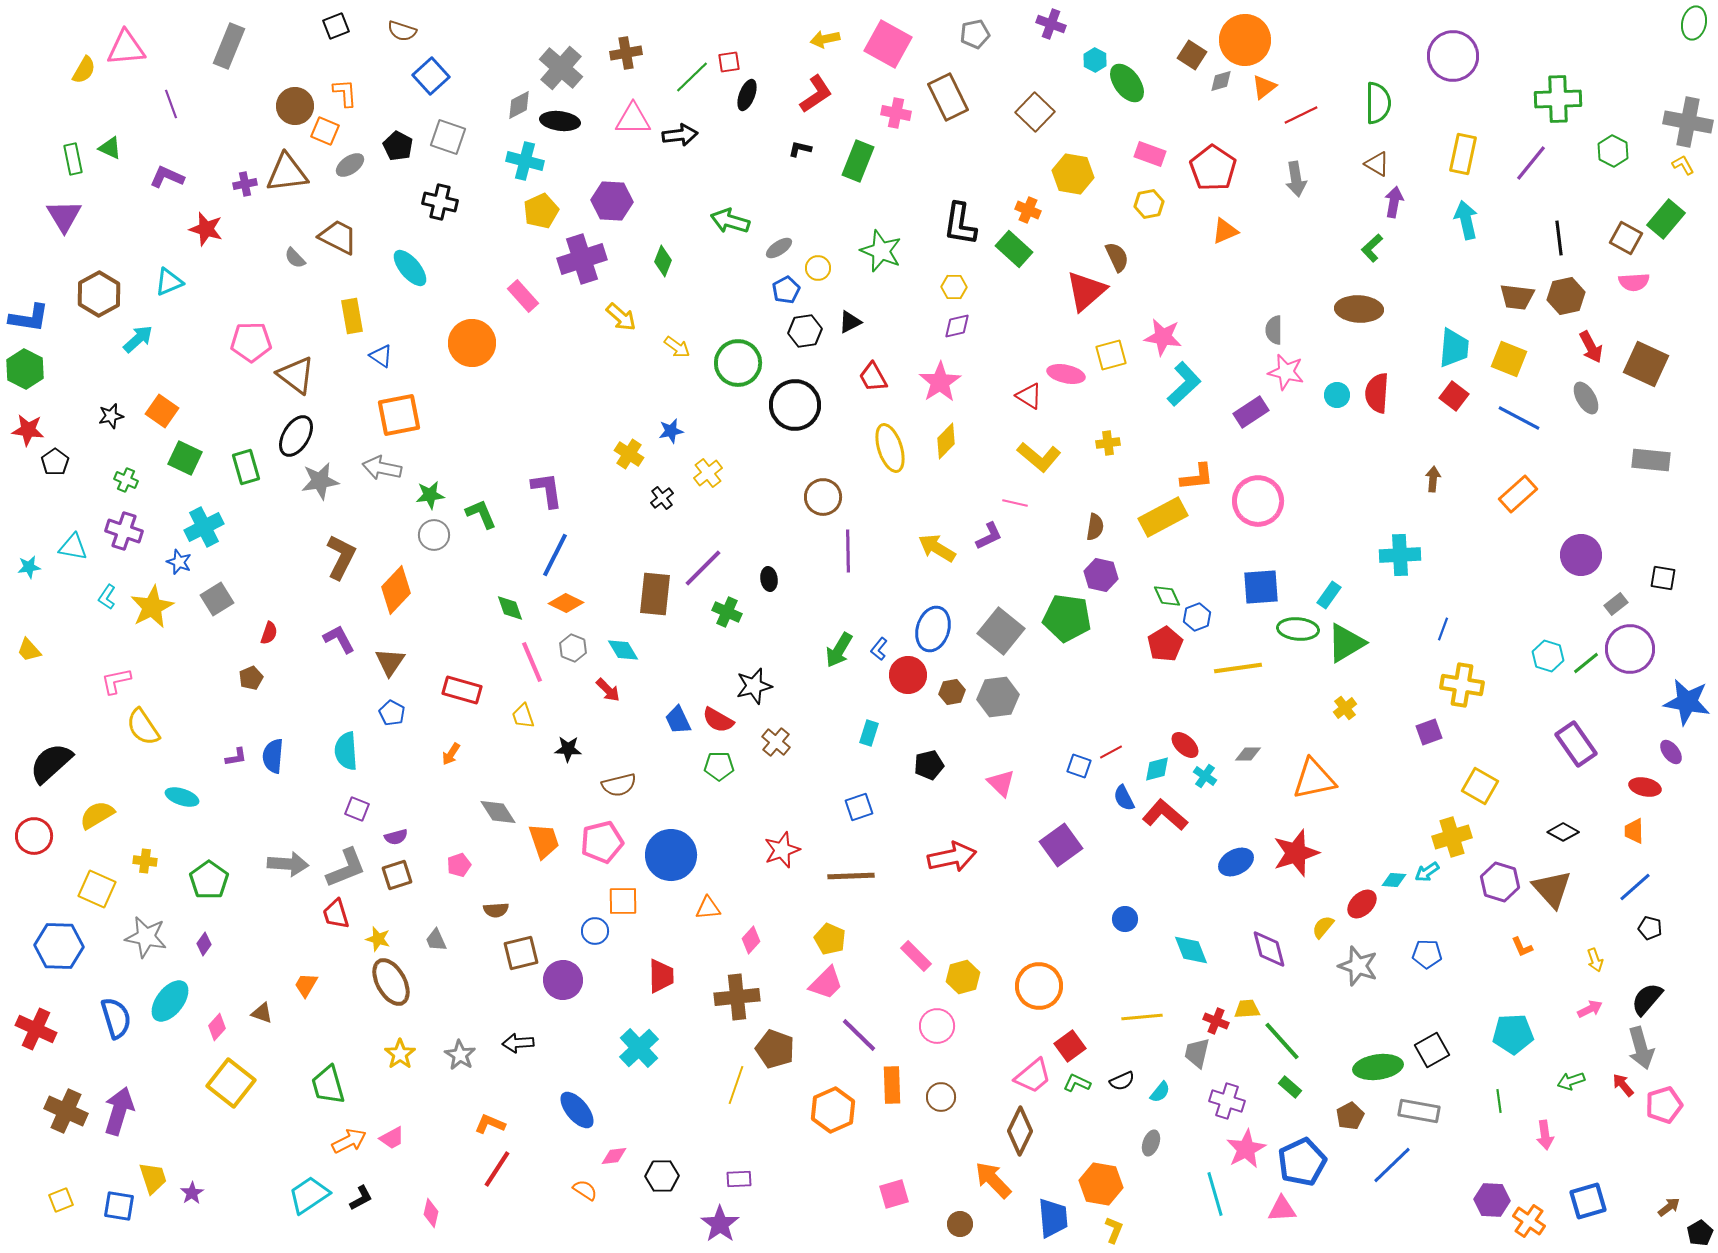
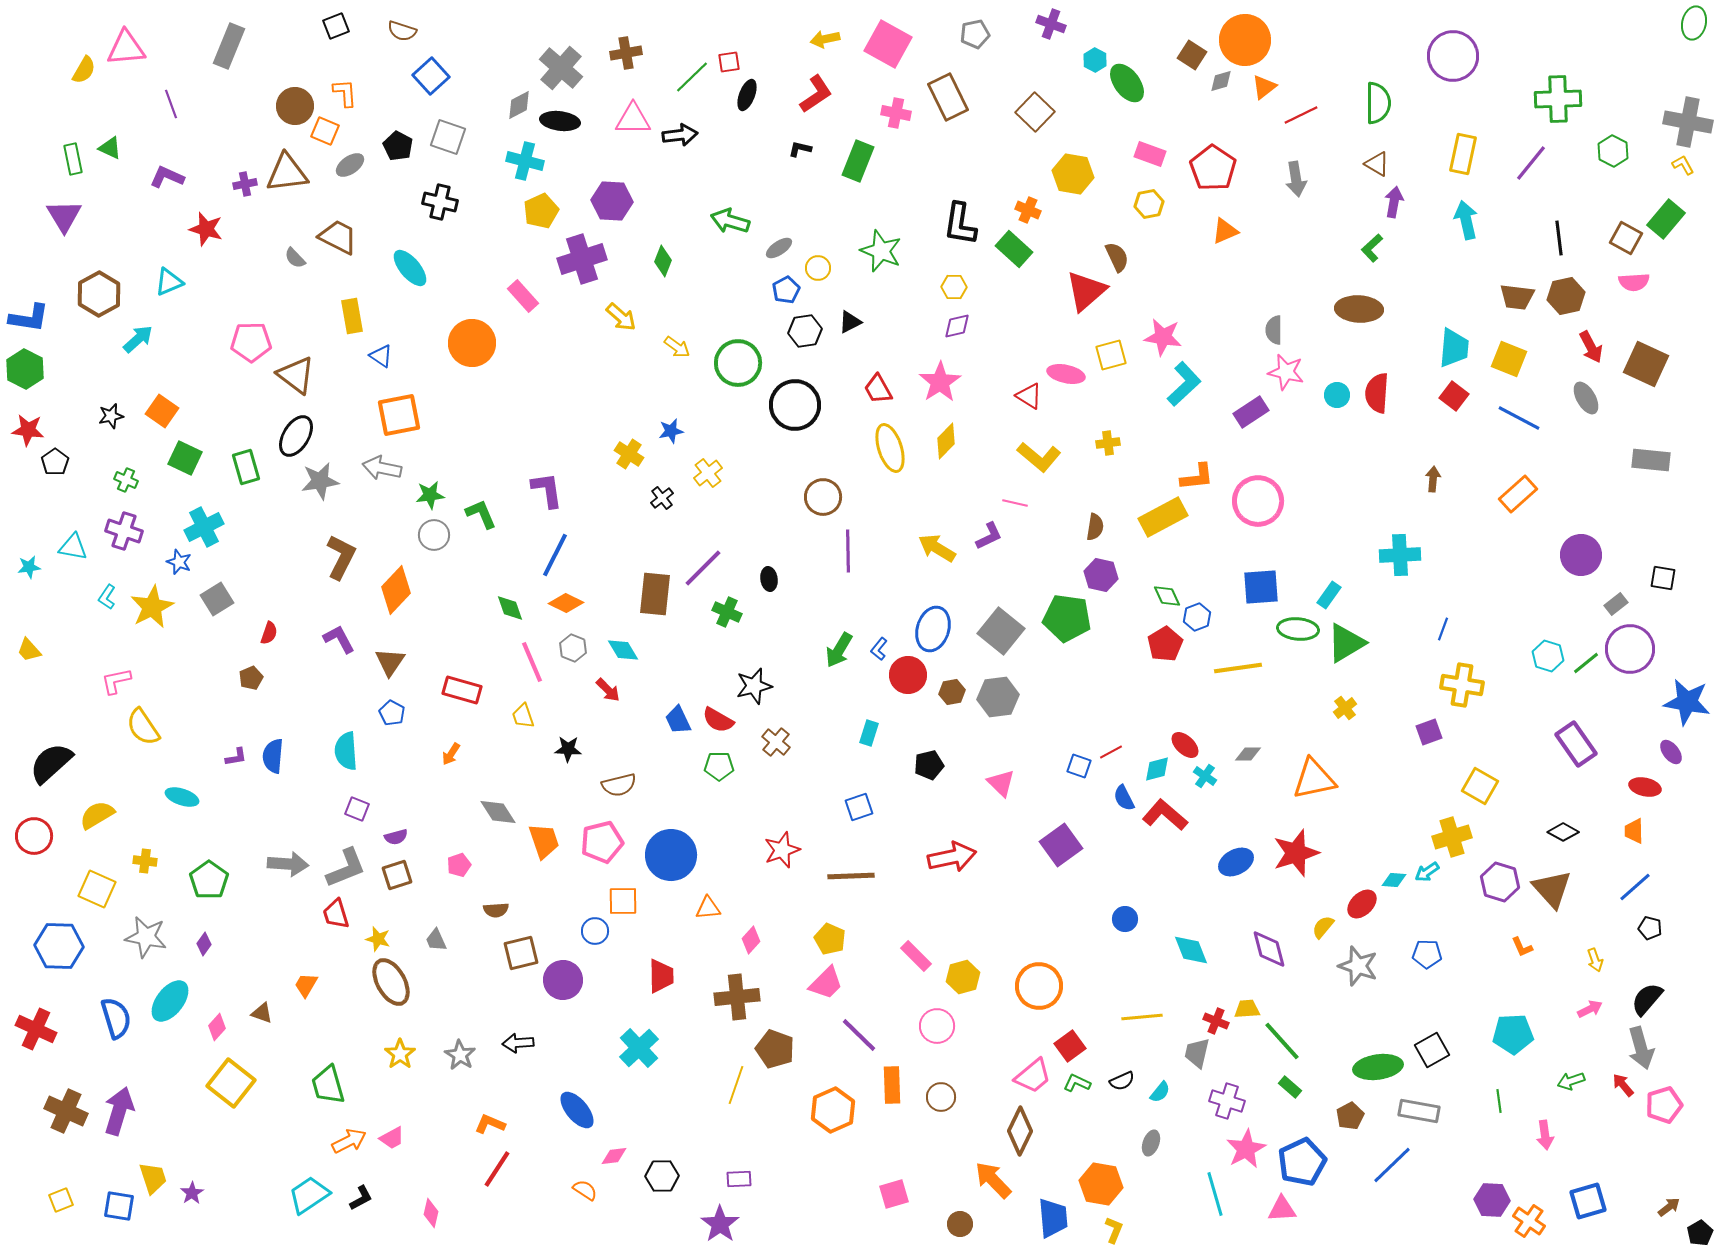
red trapezoid at (873, 377): moved 5 px right, 12 px down
